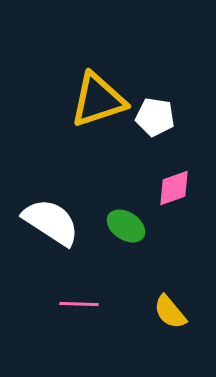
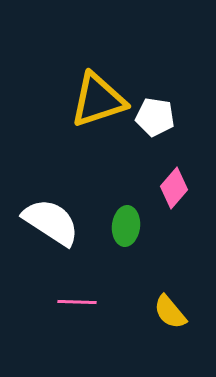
pink diamond: rotated 30 degrees counterclockwise
green ellipse: rotated 63 degrees clockwise
pink line: moved 2 px left, 2 px up
